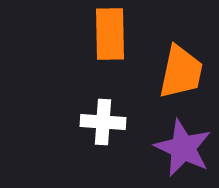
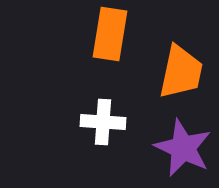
orange rectangle: rotated 10 degrees clockwise
